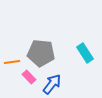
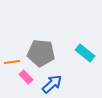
cyan rectangle: rotated 18 degrees counterclockwise
pink rectangle: moved 3 px left
blue arrow: rotated 10 degrees clockwise
